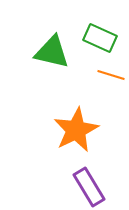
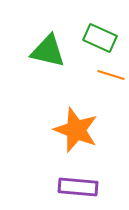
green triangle: moved 4 px left, 1 px up
orange star: rotated 24 degrees counterclockwise
purple rectangle: moved 11 px left; rotated 54 degrees counterclockwise
